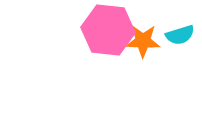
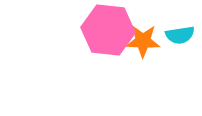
cyan semicircle: rotated 8 degrees clockwise
